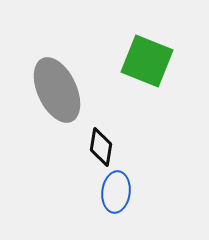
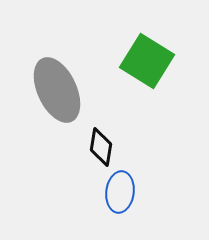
green square: rotated 10 degrees clockwise
blue ellipse: moved 4 px right
